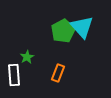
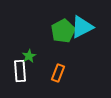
cyan triangle: rotated 45 degrees clockwise
green star: moved 2 px right, 1 px up
white rectangle: moved 6 px right, 4 px up
